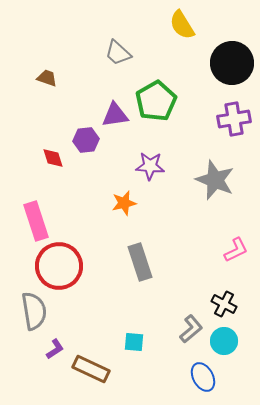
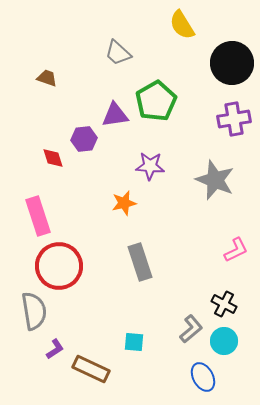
purple hexagon: moved 2 px left, 1 px up
pink rectangle: moved 2 px right, 5 px up
